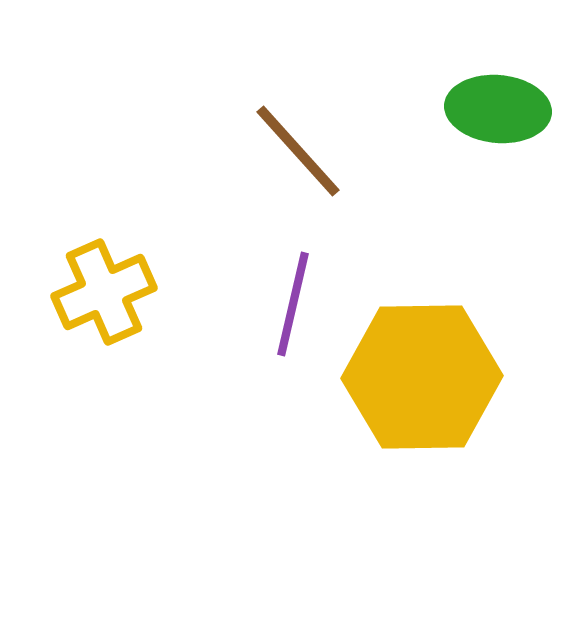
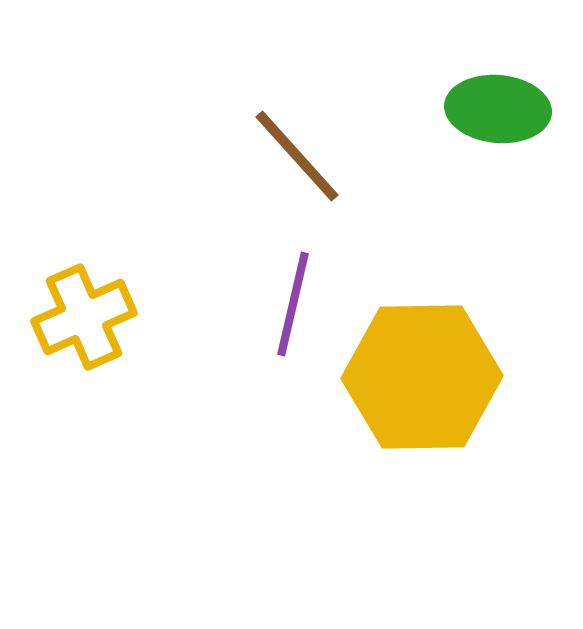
brown line: moved 1 px left, 5 px down
yellow cross: moved 20 px left, 25 px down
